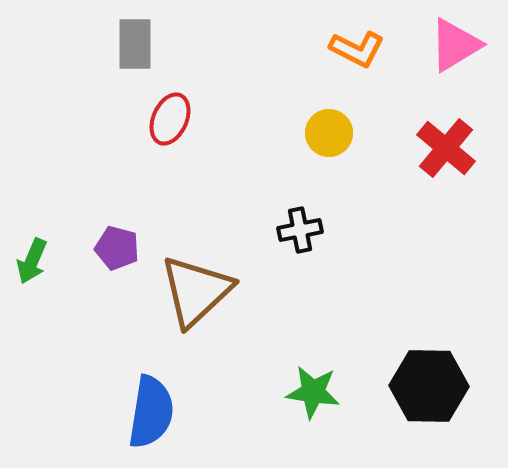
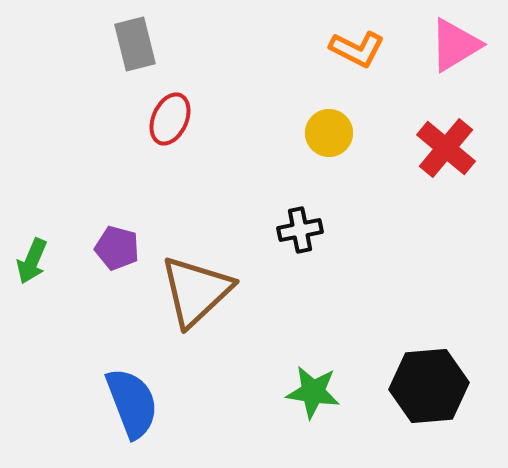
gray rectangle: rotated 14 degrees counterclockwise
black hexagon: rotated 6 degrees counterclockwise
blue semicircle: moved 19 px left, 9 px up; rotated 30 degrees counterclockwise
